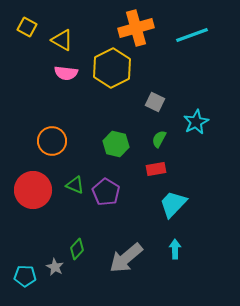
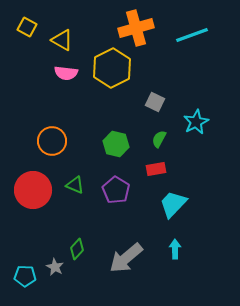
purple pentagon: moved 10 px right, 2 px up
